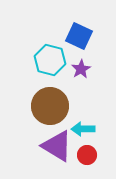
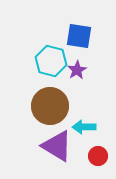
blue square: rotated 16 degrees counterclockwise
cyan hexagon: moved 1 px right, 1 px down
purple star: moved 4 px left, 1 px down
cyan arrow: moved 1 px right, 2 px up
red circle: moved 11 px right, 1 px down
